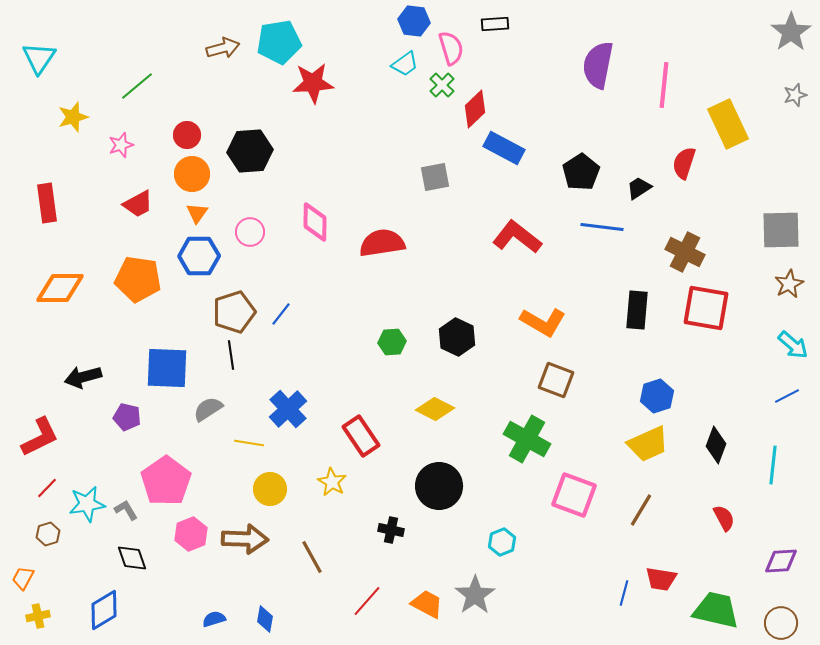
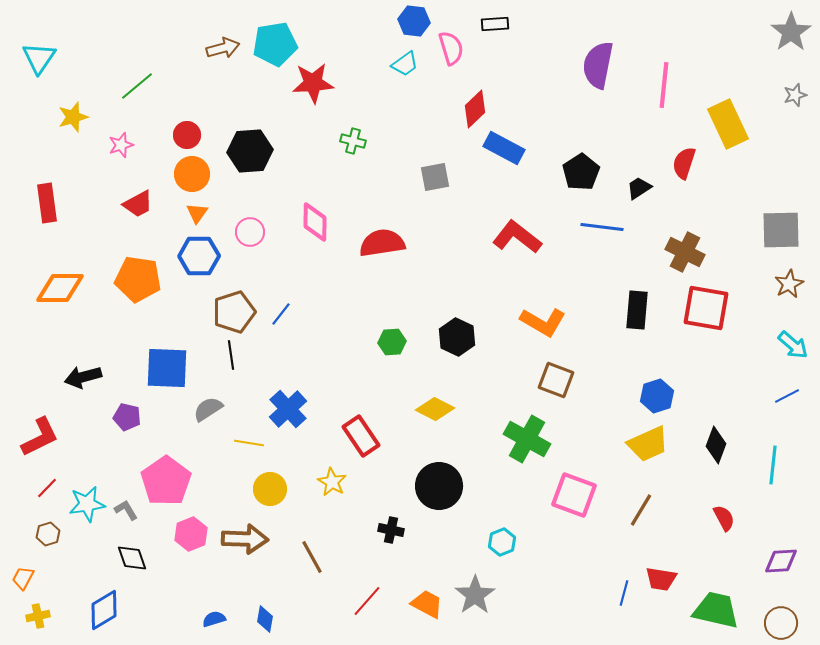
cyan pentagon at (279, 42): moved 4 px left, 2 px down
green cross at (442, 85): moved 89 px left, 56 px down; rotated 30 degrees counterclockwise
